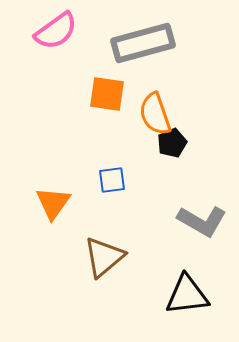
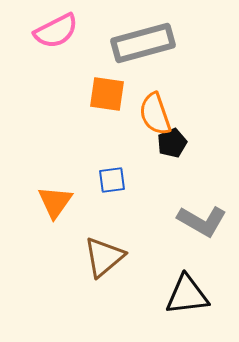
pink semicircle: rotated 9 degrees clockwise
orange triangle: moved 2 px right, 1 px up
